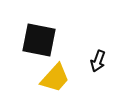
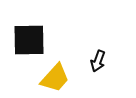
black square: moved 10 px left; rotated 12 degrees counterclockwise
